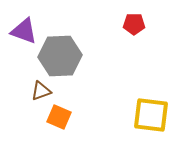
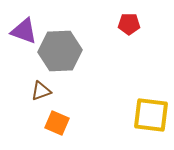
red pentagon: moved 5 px left
gray hexagon: moved 5 px up
orange square: moved 2 px left, 6 px down
